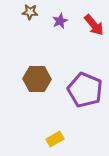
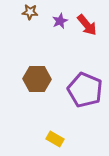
red arrow: moved 7 px left
yellow rectangle: rotated 60 degrees clockwise
